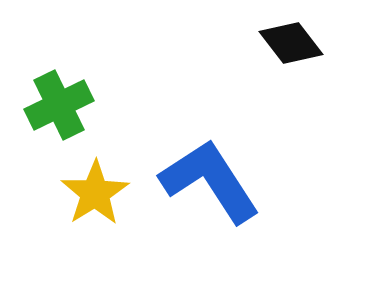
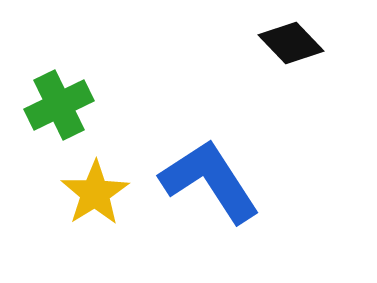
black diamond: rotated 6 degrees counterclockwise
